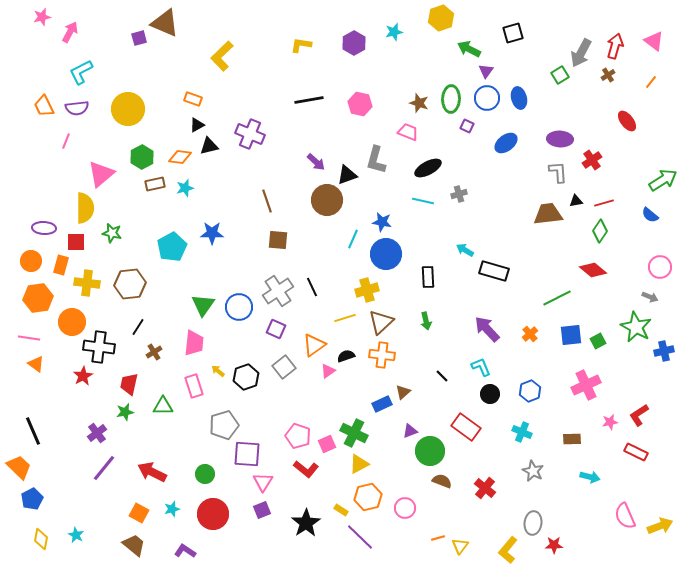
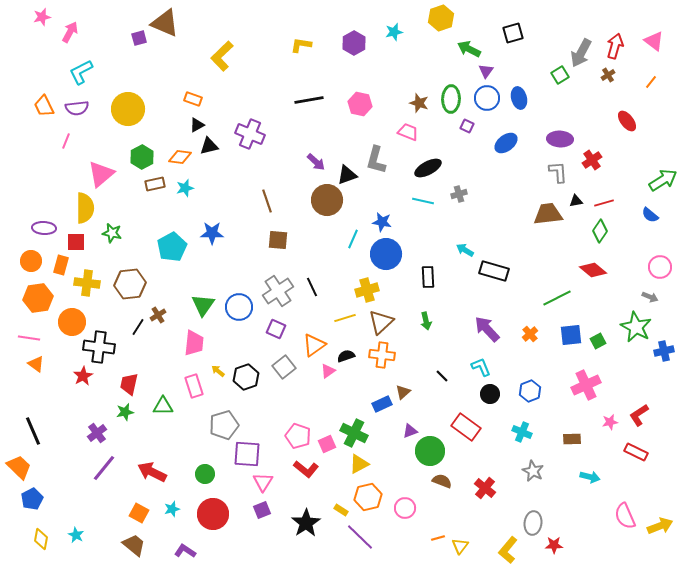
brown cross at (154, 352): moved 4 px right, 37 px up
